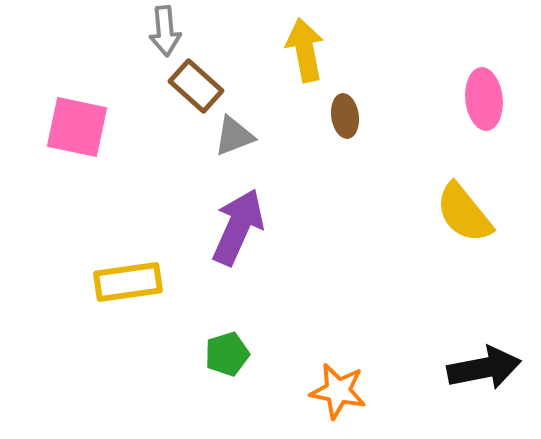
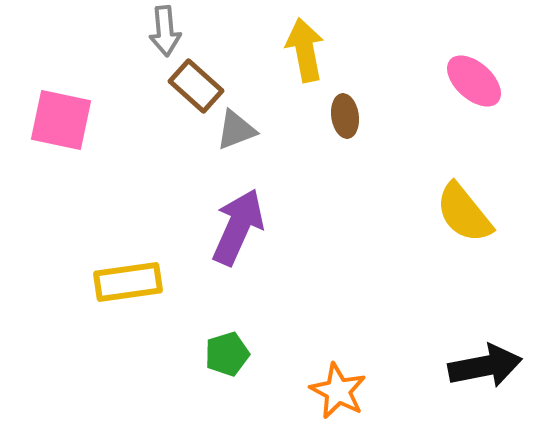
pink ellipse: moved 10 px left, 18 px up; rotated 42 degrees counterclockwise
pink square: moved 16 px left, 7 px up
gray triangle: moved 2 px right, 6 px up
black arrow: moved 1 px right, 2 px up
orange star: rotated 16 degrees clockwise
